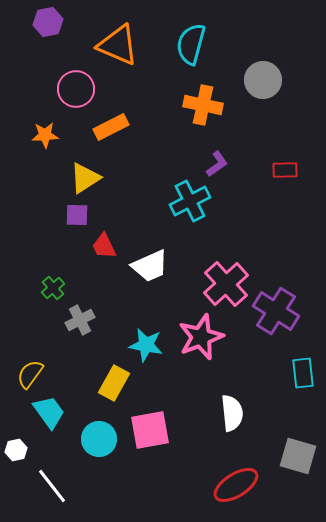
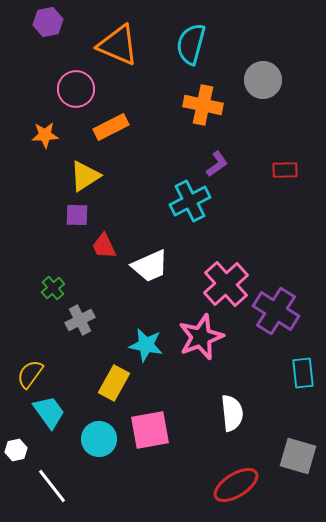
yellow triangle: moved 2 px up
